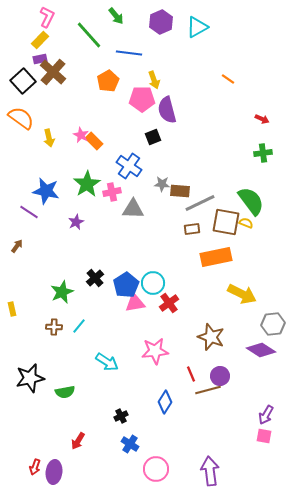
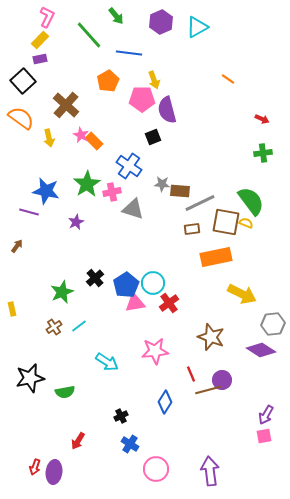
brown cross at (53, 72): moved 13 px right, 33 px down
gray triangle at (133, 209): rotated 15 degrees clockwise
purple line at (29, 212): rotated 18 degrees counterclockwise
cyan line at (79, 326): rotated 14 degrees clockwise
brown cross at (54, 327): rotated 35 degrees counterclockwise
purple circle at (220, 376): moved 2 px right, 4 px down
pink square at (264, 436): rotated 21 degrees counterclockwise
